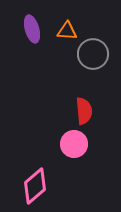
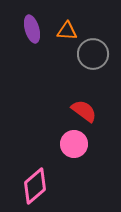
red semicircle: rotated 48 degrees counterclockwise
